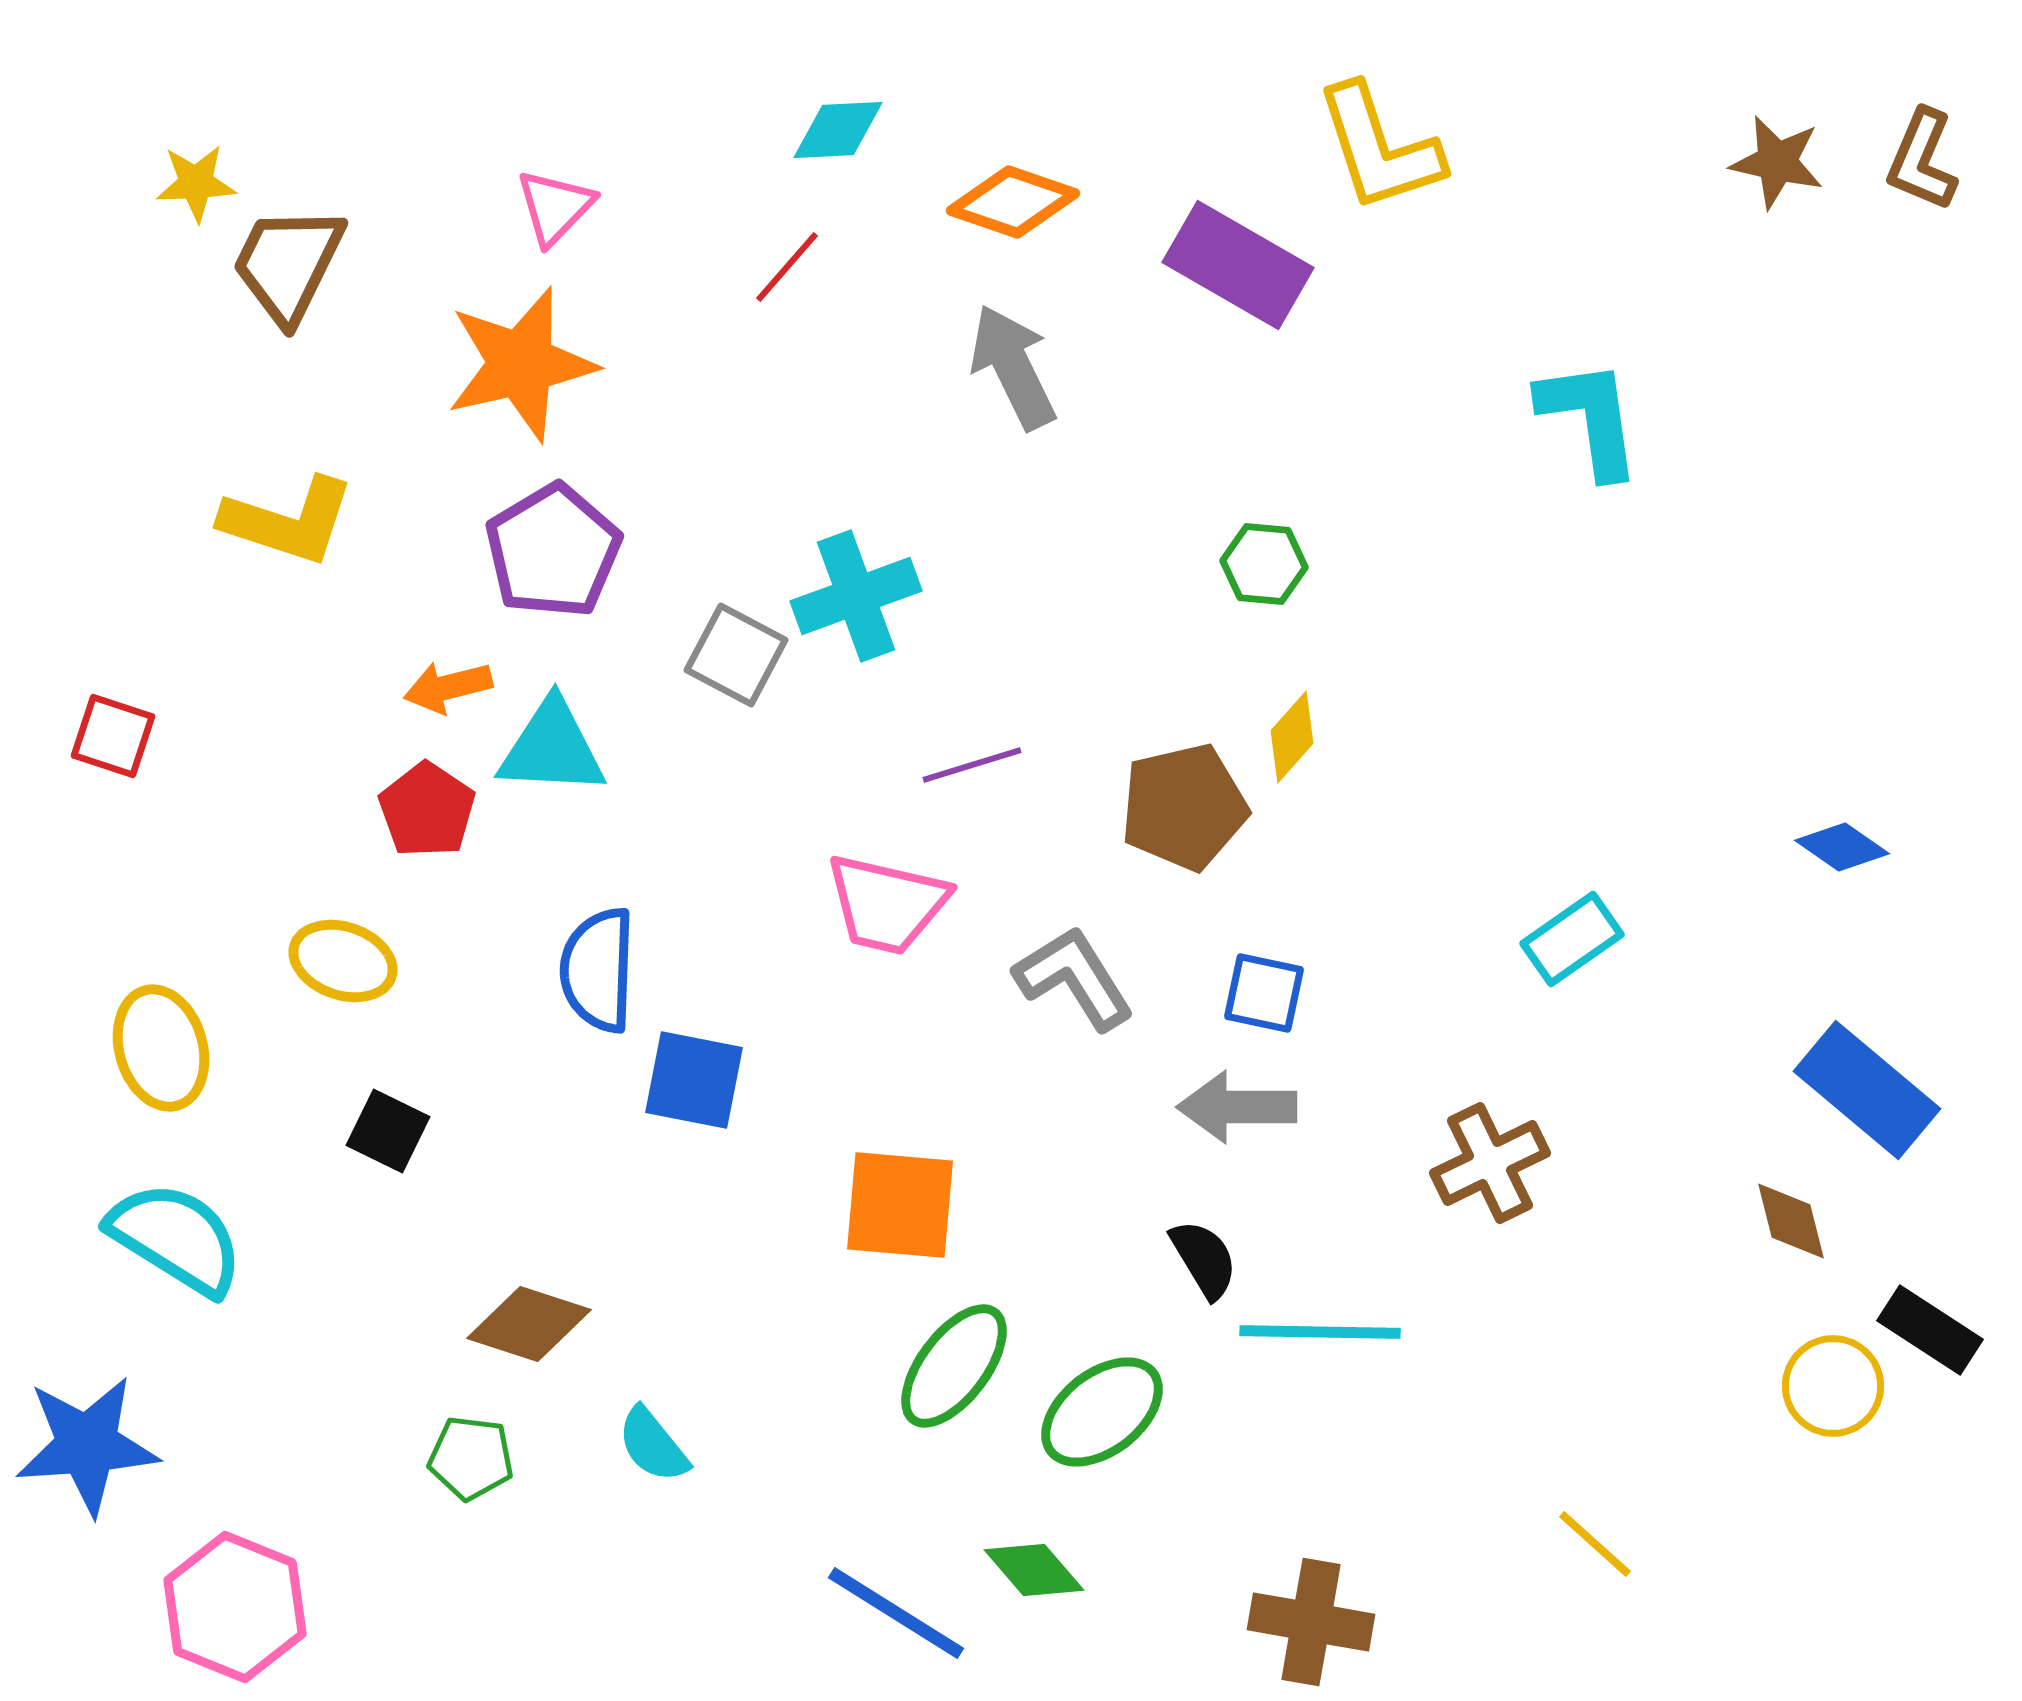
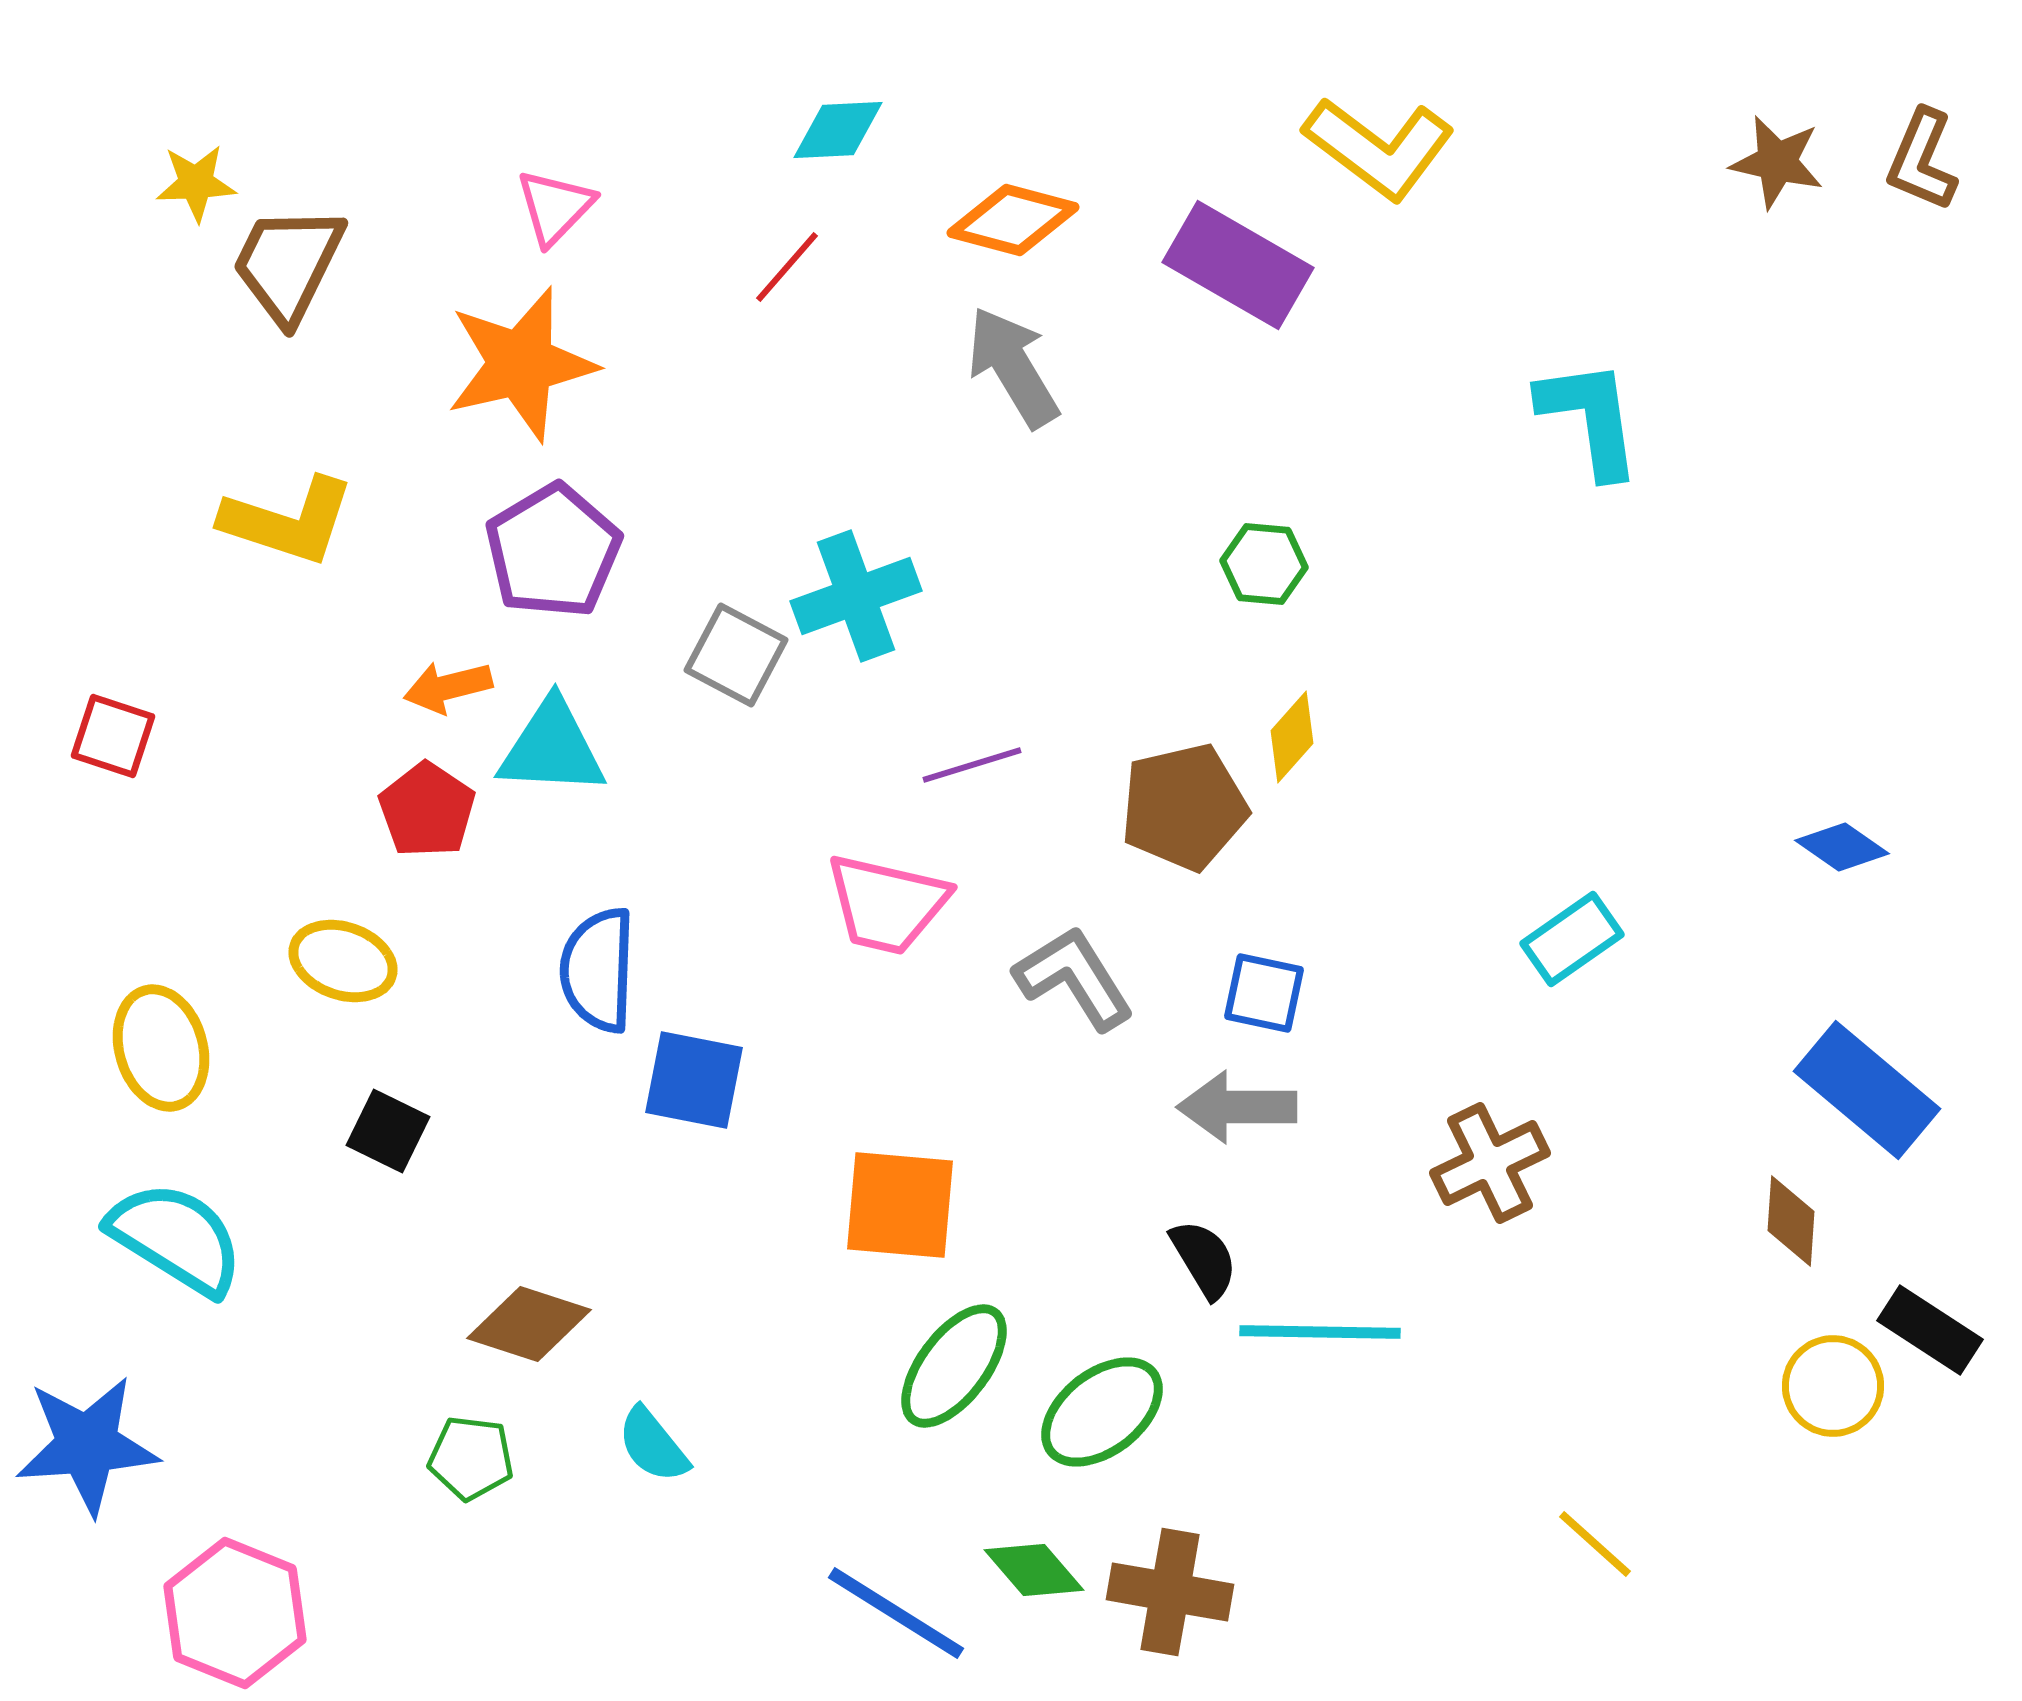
yellow L-shape at (1379, 148): rotated 35 degrees counterclockwise
orange diamond at (1013, 202): moved 18 px down; rotated 4 degrees counterclockwise
gray arrow at (1013, 367): rotated 5 degrees counterclockwise
brown diamond at (1791, 1221): rotated 18 degrees clockwise
pink hexagon at (235, 1607): moved 6 px down
brown cross at (1311, 1622): moved 141 px left, 30 px up
